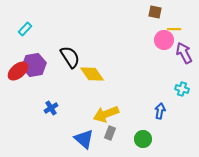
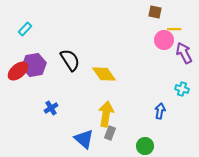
black semicircle: moved 3 px down
yellow diamond: moved 12 px right
yellow arrow: rotated 120 degrees clockwise
green circle: moved 2 px right, 7 px down
